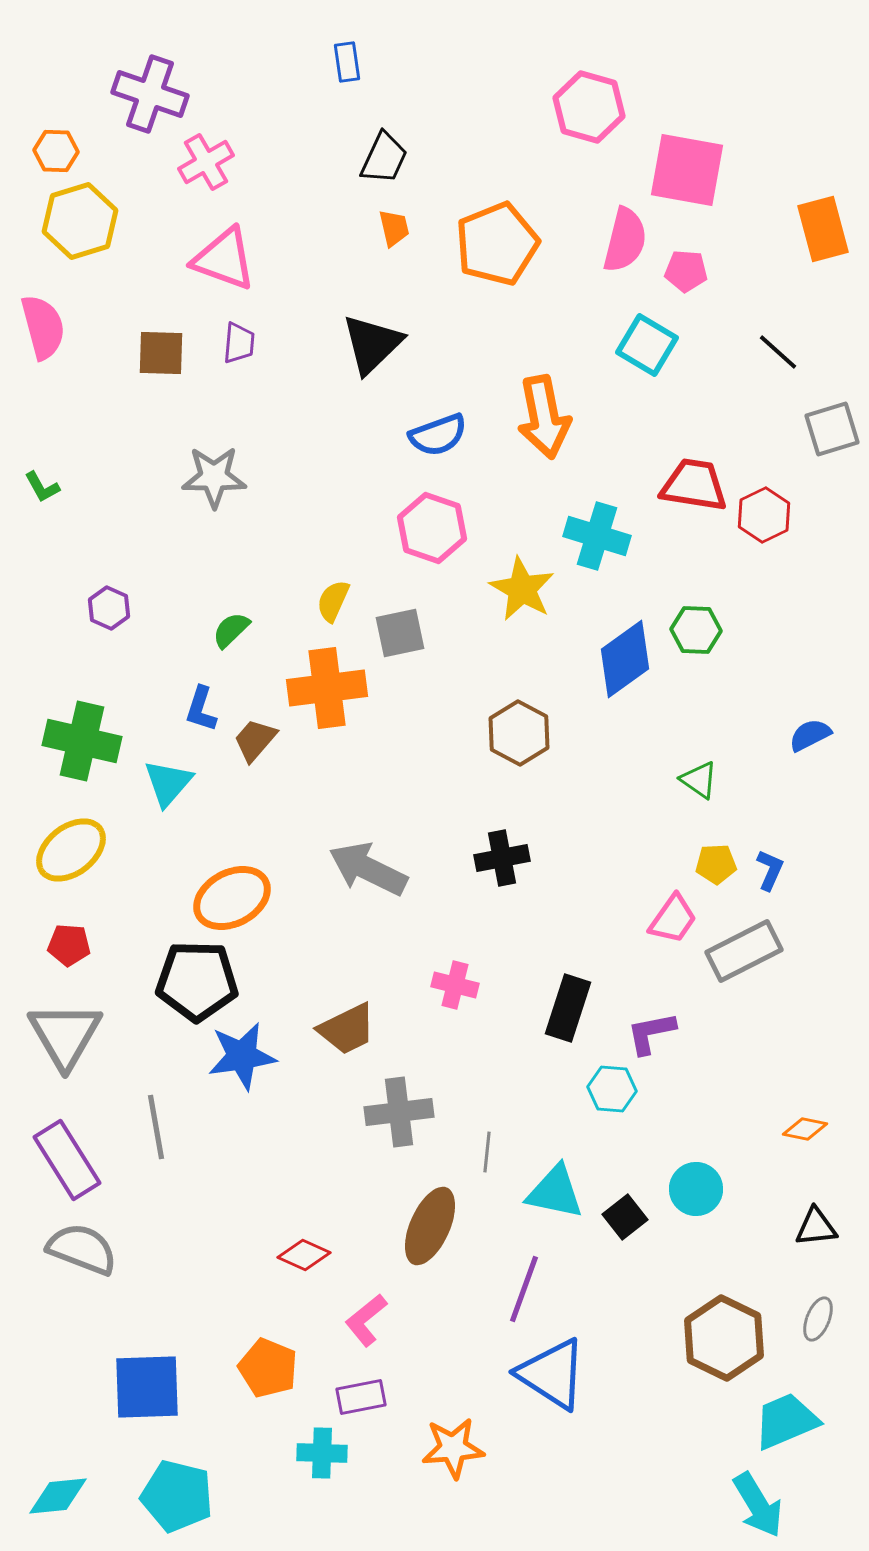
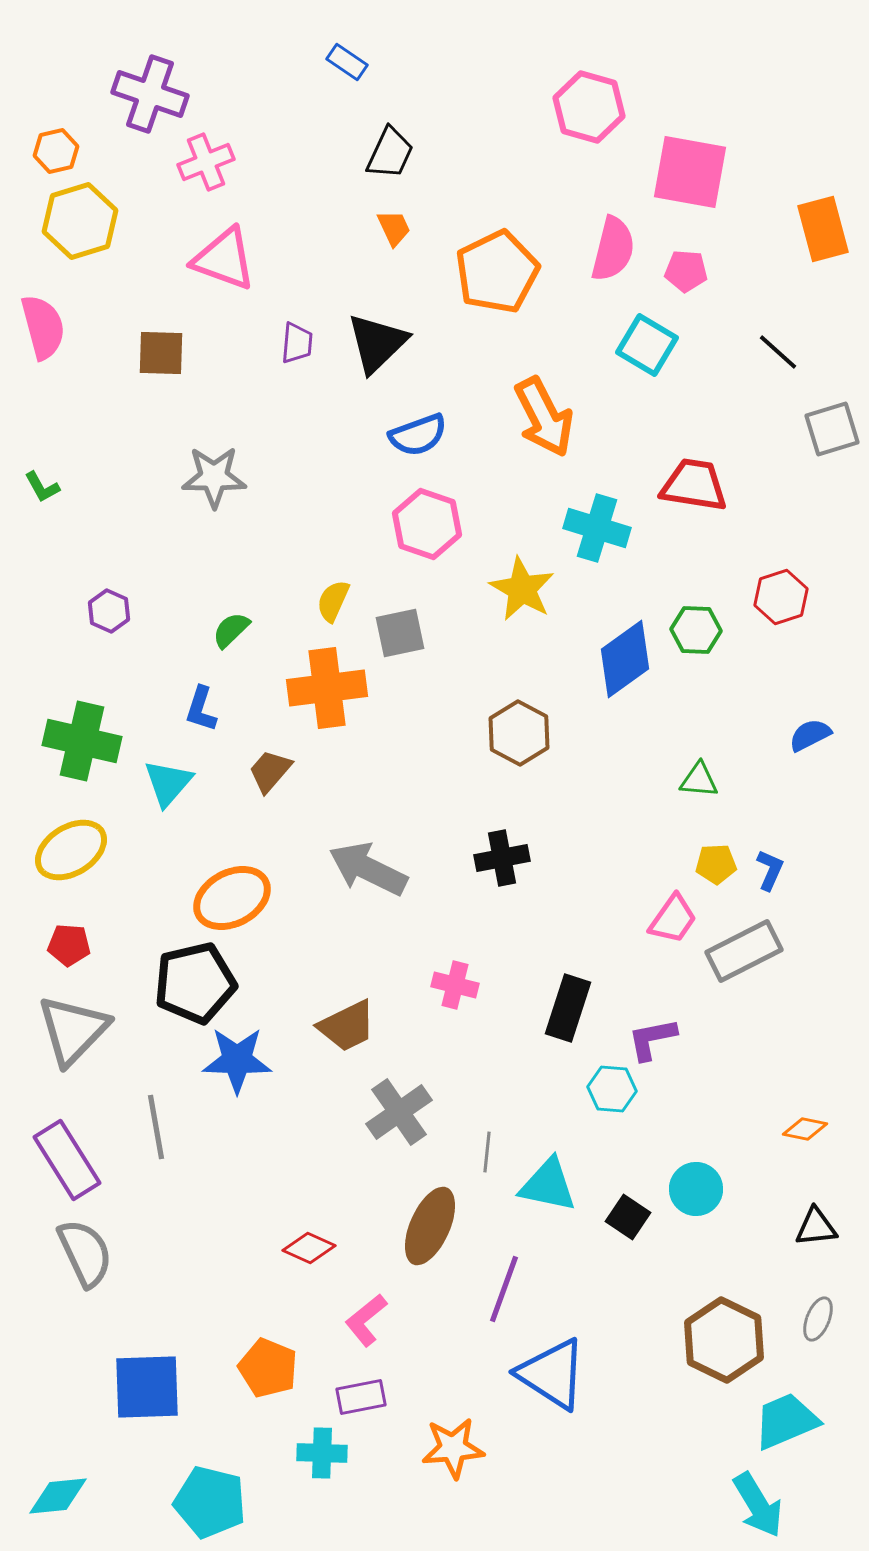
blue rectangle at (347, 62): rotated 48 degrees counterclockwise
orange hexagon at (56, 151): rotated 15 degrees counterclockwise
black trapezoid at (384, 158): moved 6 px right, 5 px up
pink cross at (206, 162): rotated 8 degrees clockwise
pink square at (687, 170): moved 3 px right, 2 px down
orange trapezoid at (394, 228): rotated 12 degrees counterclockwise
pink semicircle at (625, 240): moved 12 px left, 9 px down
orange pentagon at (497, 244): moved 28 px down; rotated 4 degrees counterclockwise
purple trapezoid at (239, 343): moved 58 px right
black triangle at (372, 344): moved 5 px right, 1 px up
orange arrow at (544, 417): rotated 16 degrees counterclockwise
blue semicircle at (438, 435): moved 20 px left
red hexagon at (764, 515): moved 17 px right, 82 px down; rotated 8 degrees clockwise
pink hexagon at (432, 528): moved 5 px left, 4 px up
cyan cross at (597, 536): moved 8 px up
purple hexagon at (109, 608): moved 3 px down
brown trapezoid at (255, 740): moved 15 px right, 31 px down
green triangle at (699, 780): rotated 30 degrees counterclockwise
yellow ellipse at (71, 850): rotated 6 degrees clockwise
black pentagon at (197, 981): moved 2 px left, 2 px down; rotated 14 degrees counterclockwise
brown trapezoid at (347, 1029): moved 3 px up
purple L-shape at (651, 1033): moved 1 px right, 6 px down
gray triangle at (65, 1035): moved 8 px right, 5 px up; rotated 14 degrees clockwise
blue star at (242, 1056): moved 5 px left, 4 px down; rotated 10 degrees clockwise
gray cross at (399, 1112): rotated 28 degrees counterclockwise
cyan triangle at (555, 1192): moved 7 px left, 7 px up
black square at (625, 1217): moved 3 px right; rotated 18 degrees counterclockwise
gray semicircle at (82, 1249): moved 3 px right, 4 px down; rotated 44 degrees clockwise
red diamond at (304, 1255): moved 5 px right, 7 px up
purple line at (524, 1289): moved 20 px left
brown hexagon at (724, 1338): moved 2 px down
cyan pentagon at (177, 1496): moved 33 px right, 6 px down
